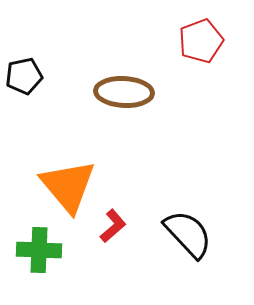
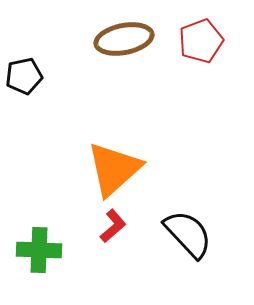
brown ellipse: moved 53 px up; rotated 14 degrees counterclockwise
orange triangle: moved 46 px right, 17 px up; rotated 28 degrees clockwise
